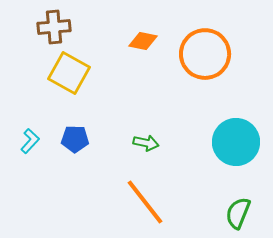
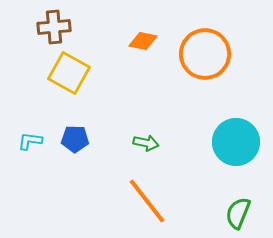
cyan L-shape: rotated 125 degrees counterclockwise
orange line: moved 2 px right, 1 px up
